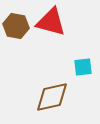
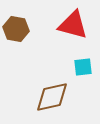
red triangle: moved 22 px right, 3 px down
brown hexagon: moved 3 px down
